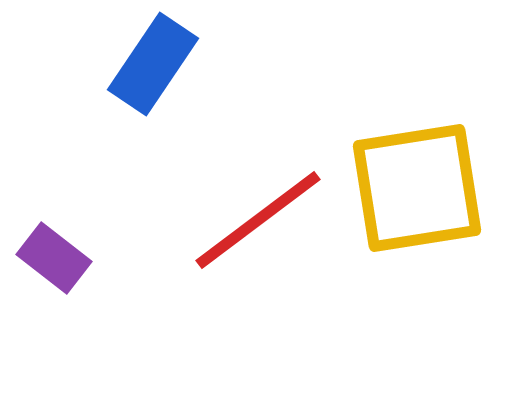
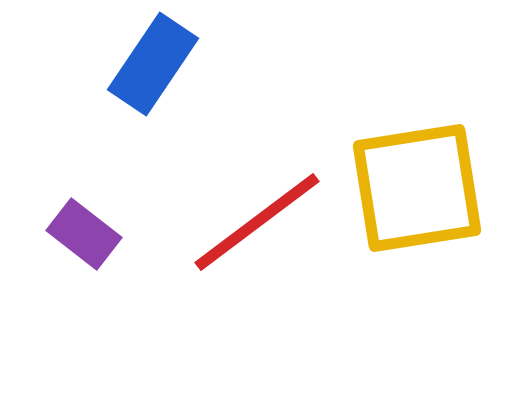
red line: moved 1 px left, 2 px down
purple rectangle: moved 30 px right, 24 px up
